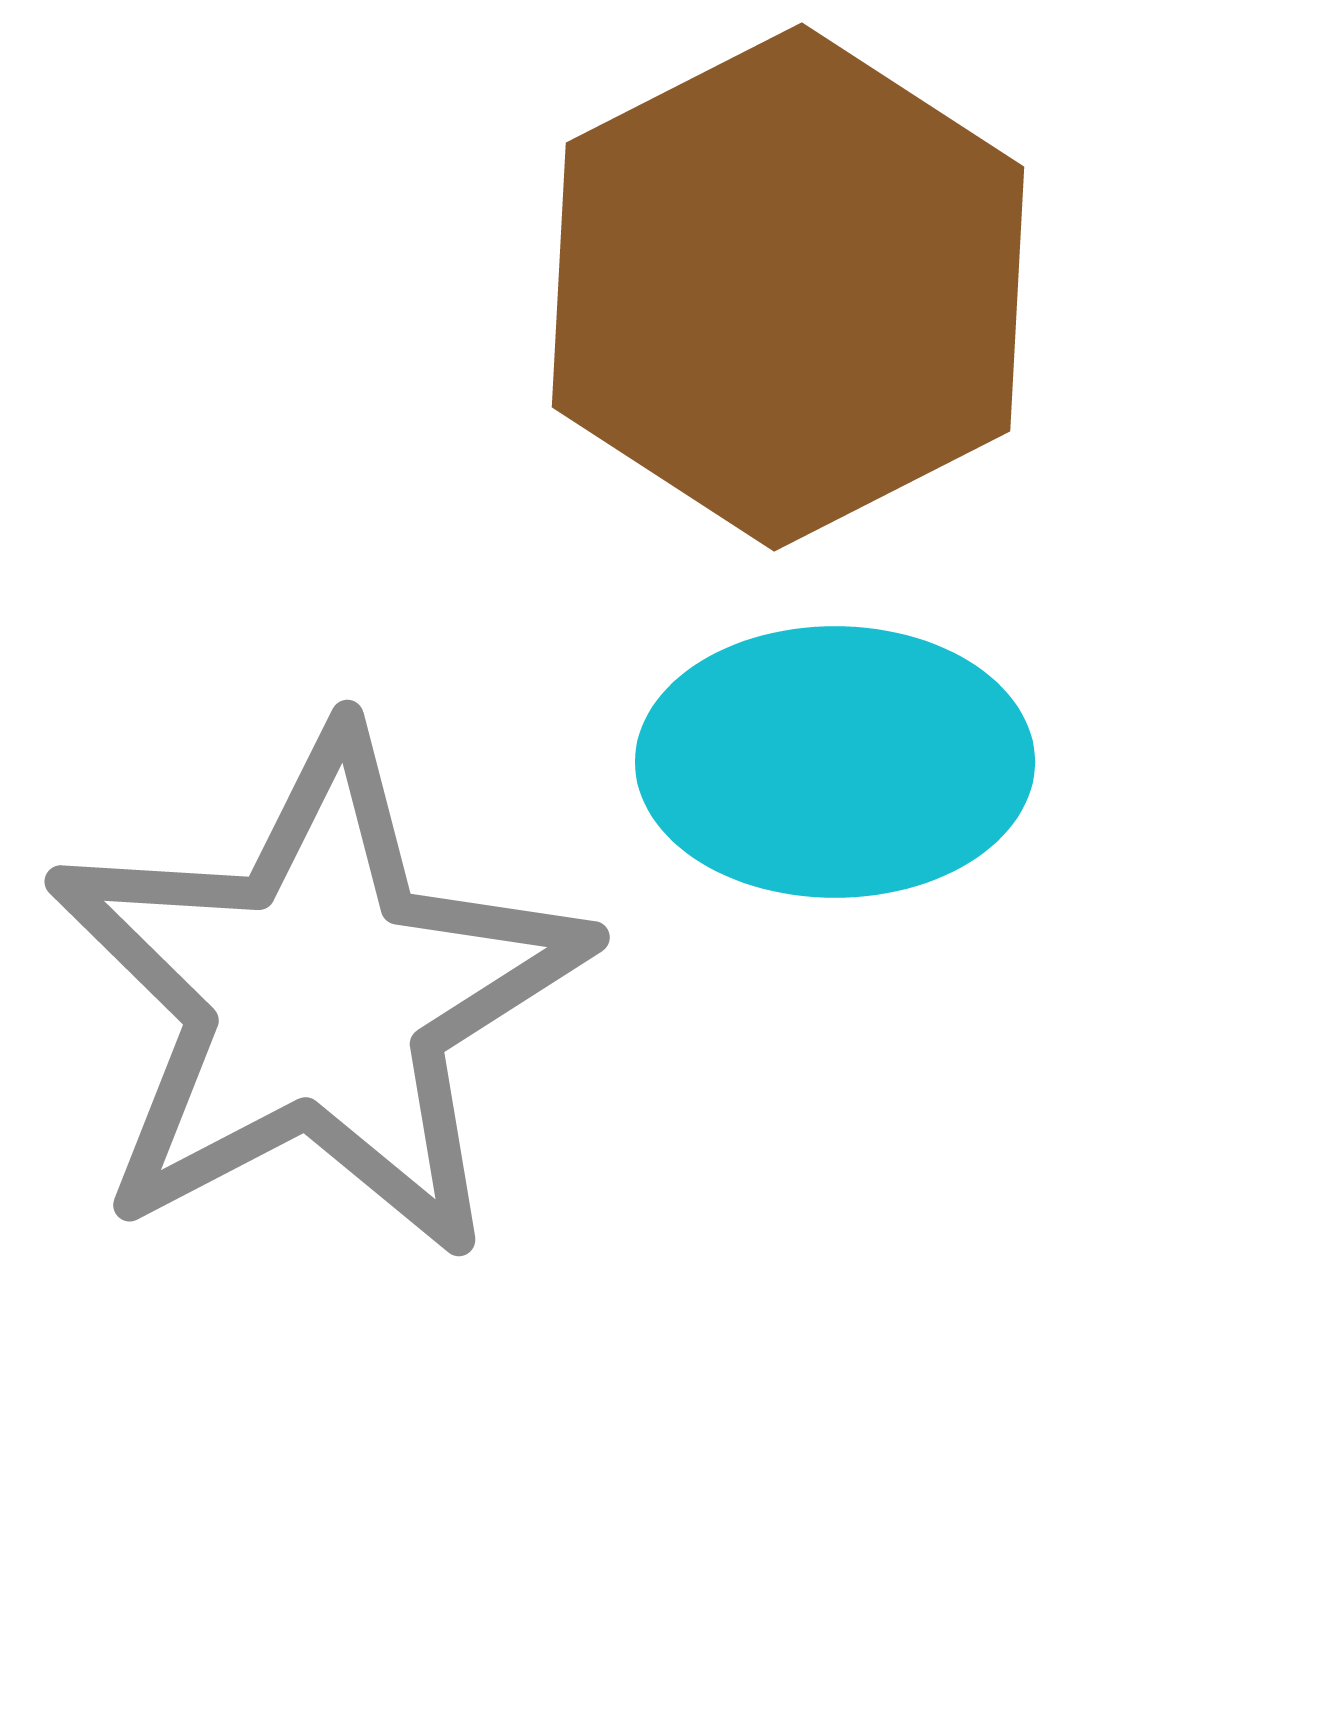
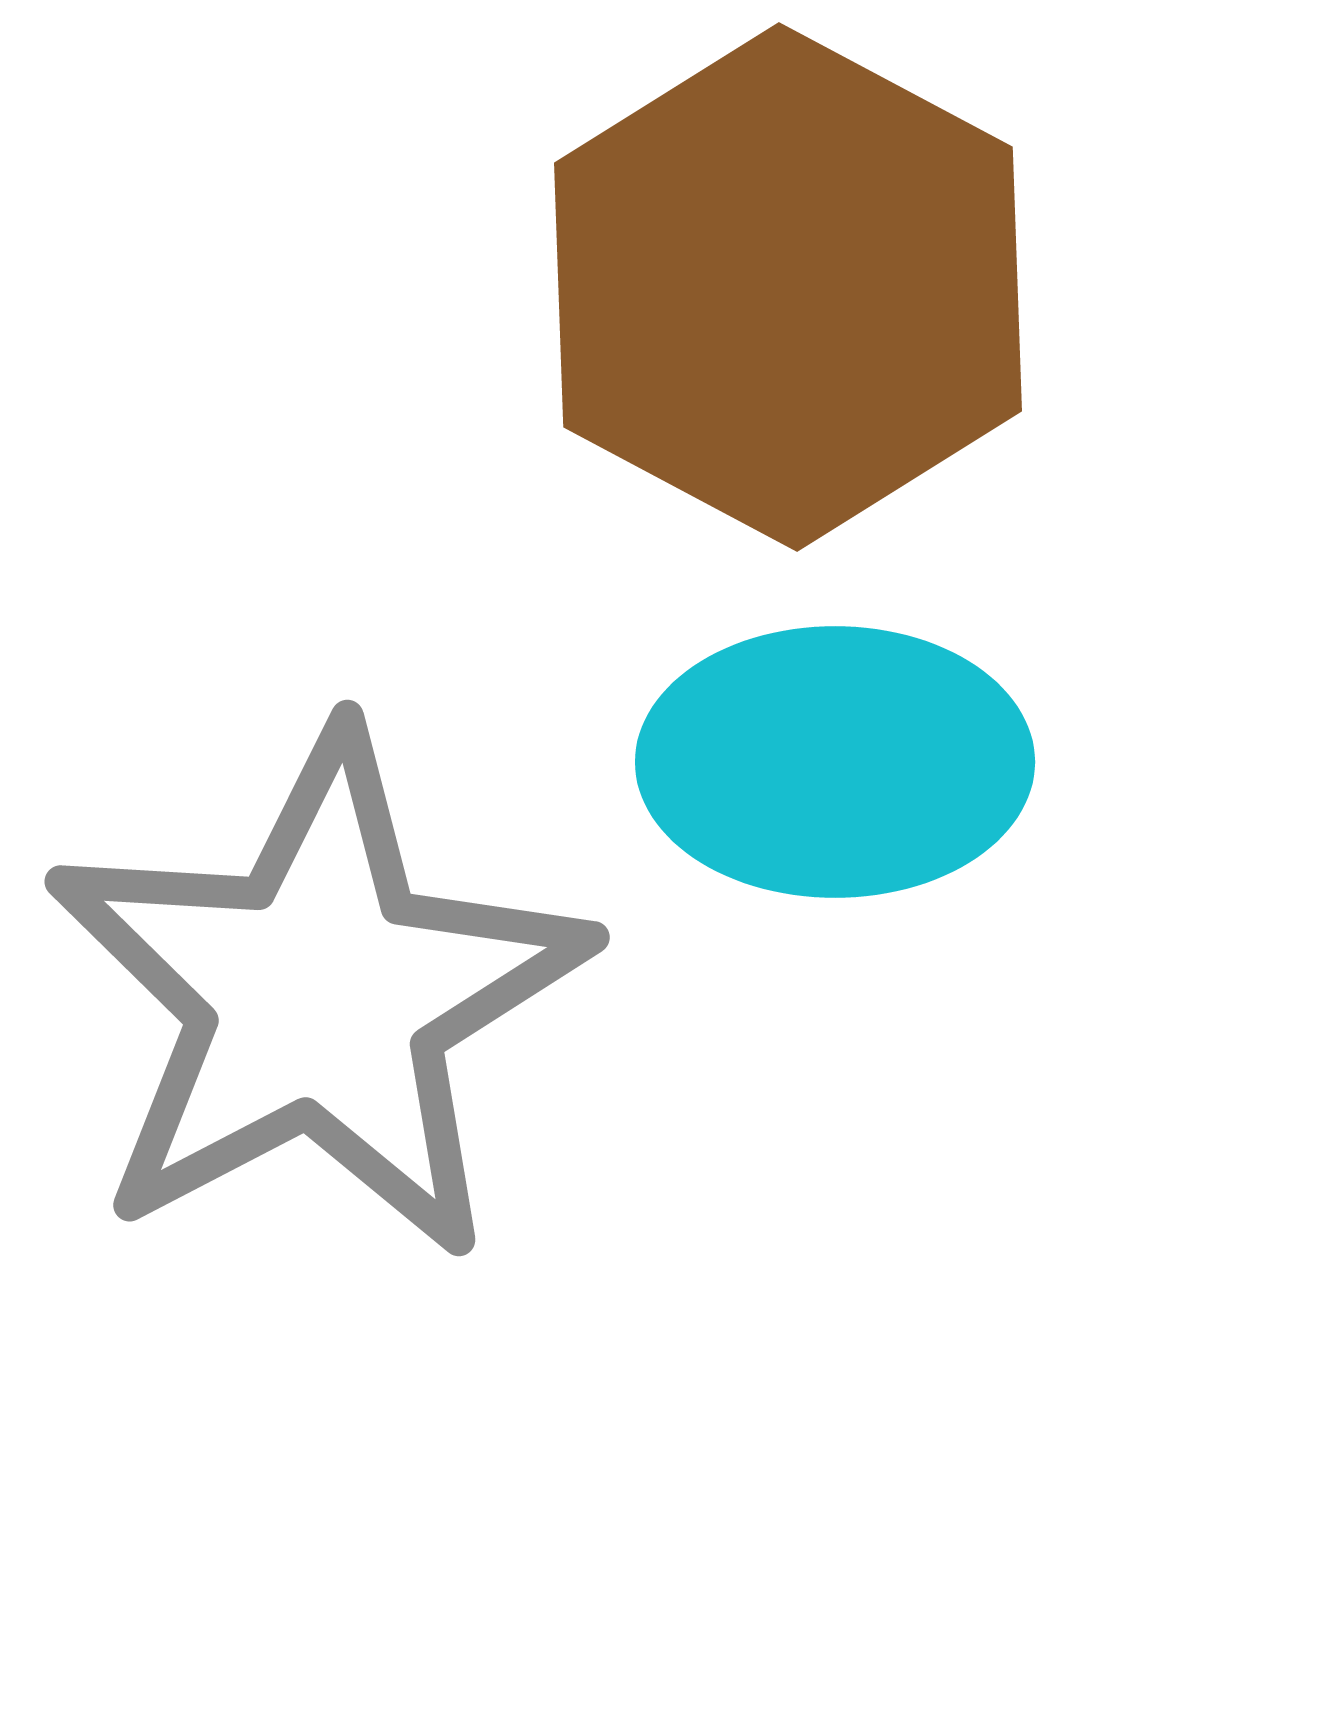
brown hexagon: rotated 5 degrees counterclockwise
